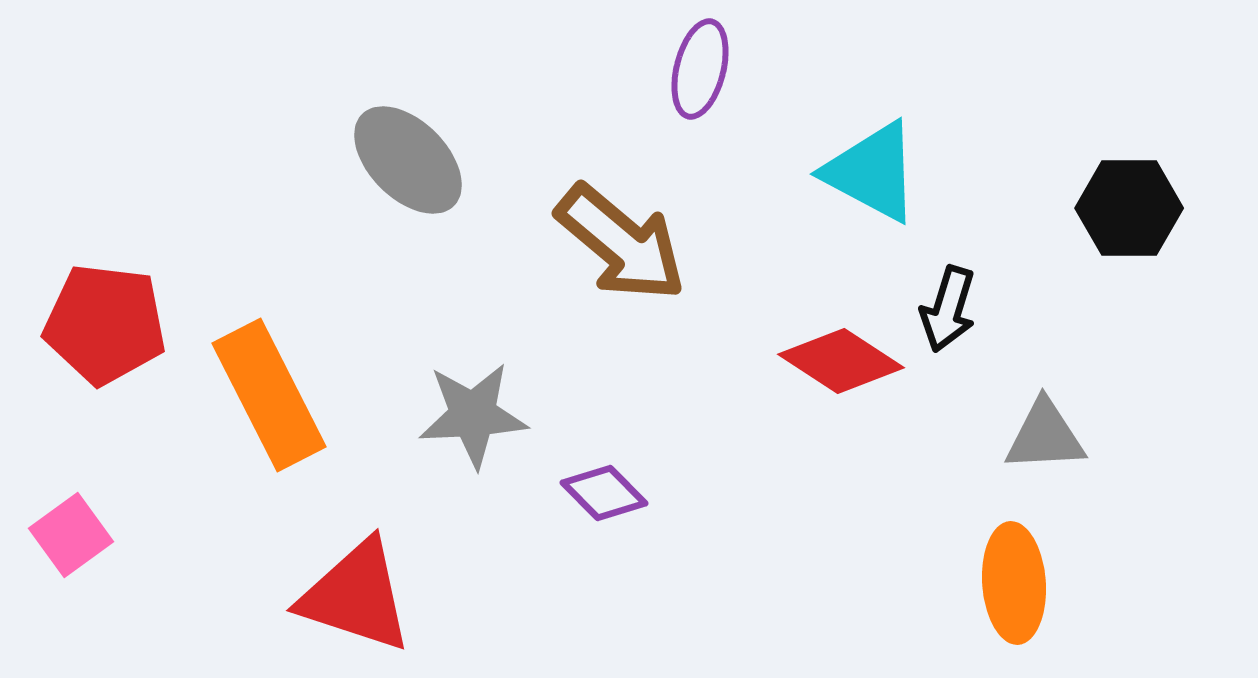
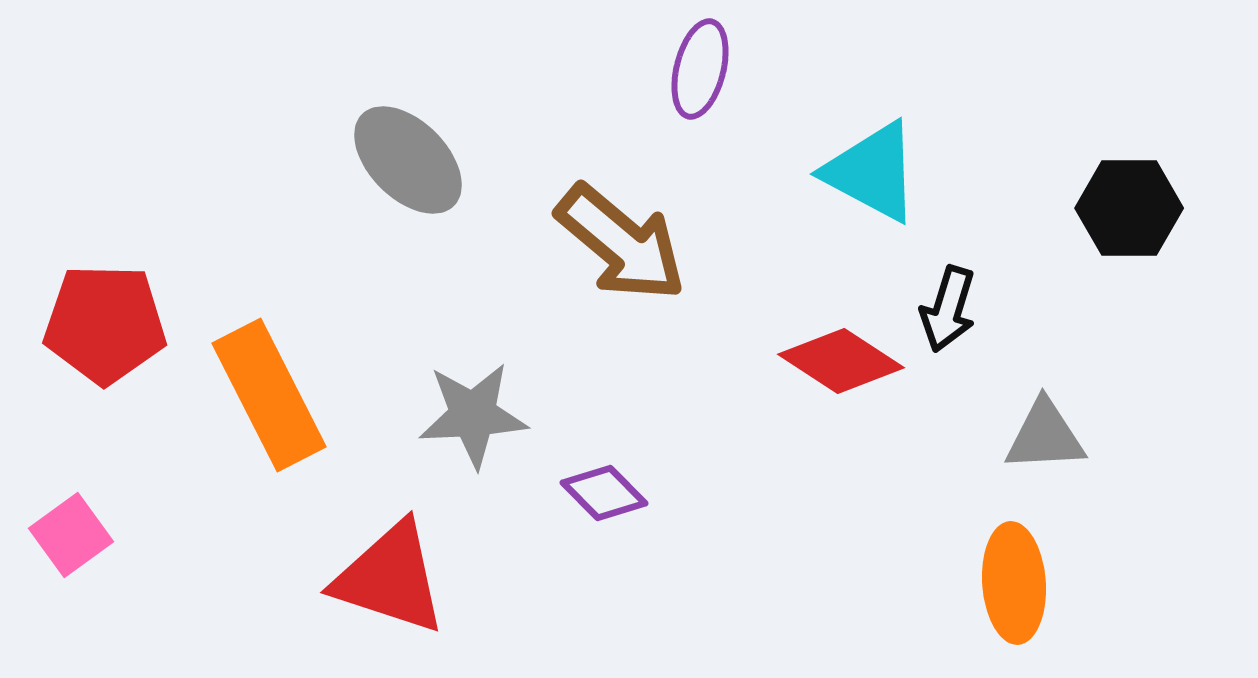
red pentagon: rotated 6 degrees counterclockwise
red triangle: moved 34 px right, 18 px up
